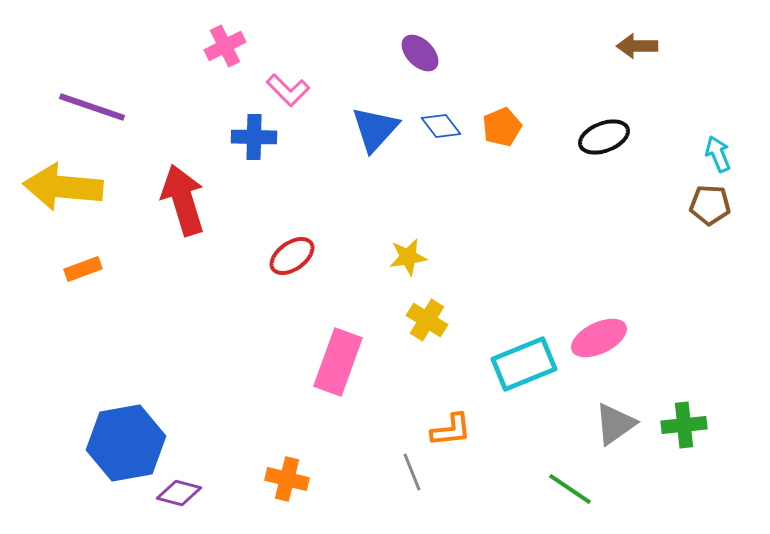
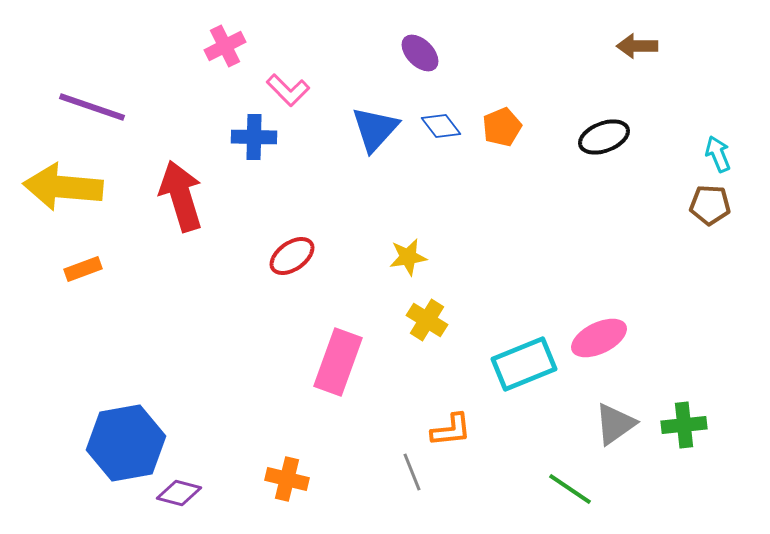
red arrow: moved 2 px left, 4 px up
